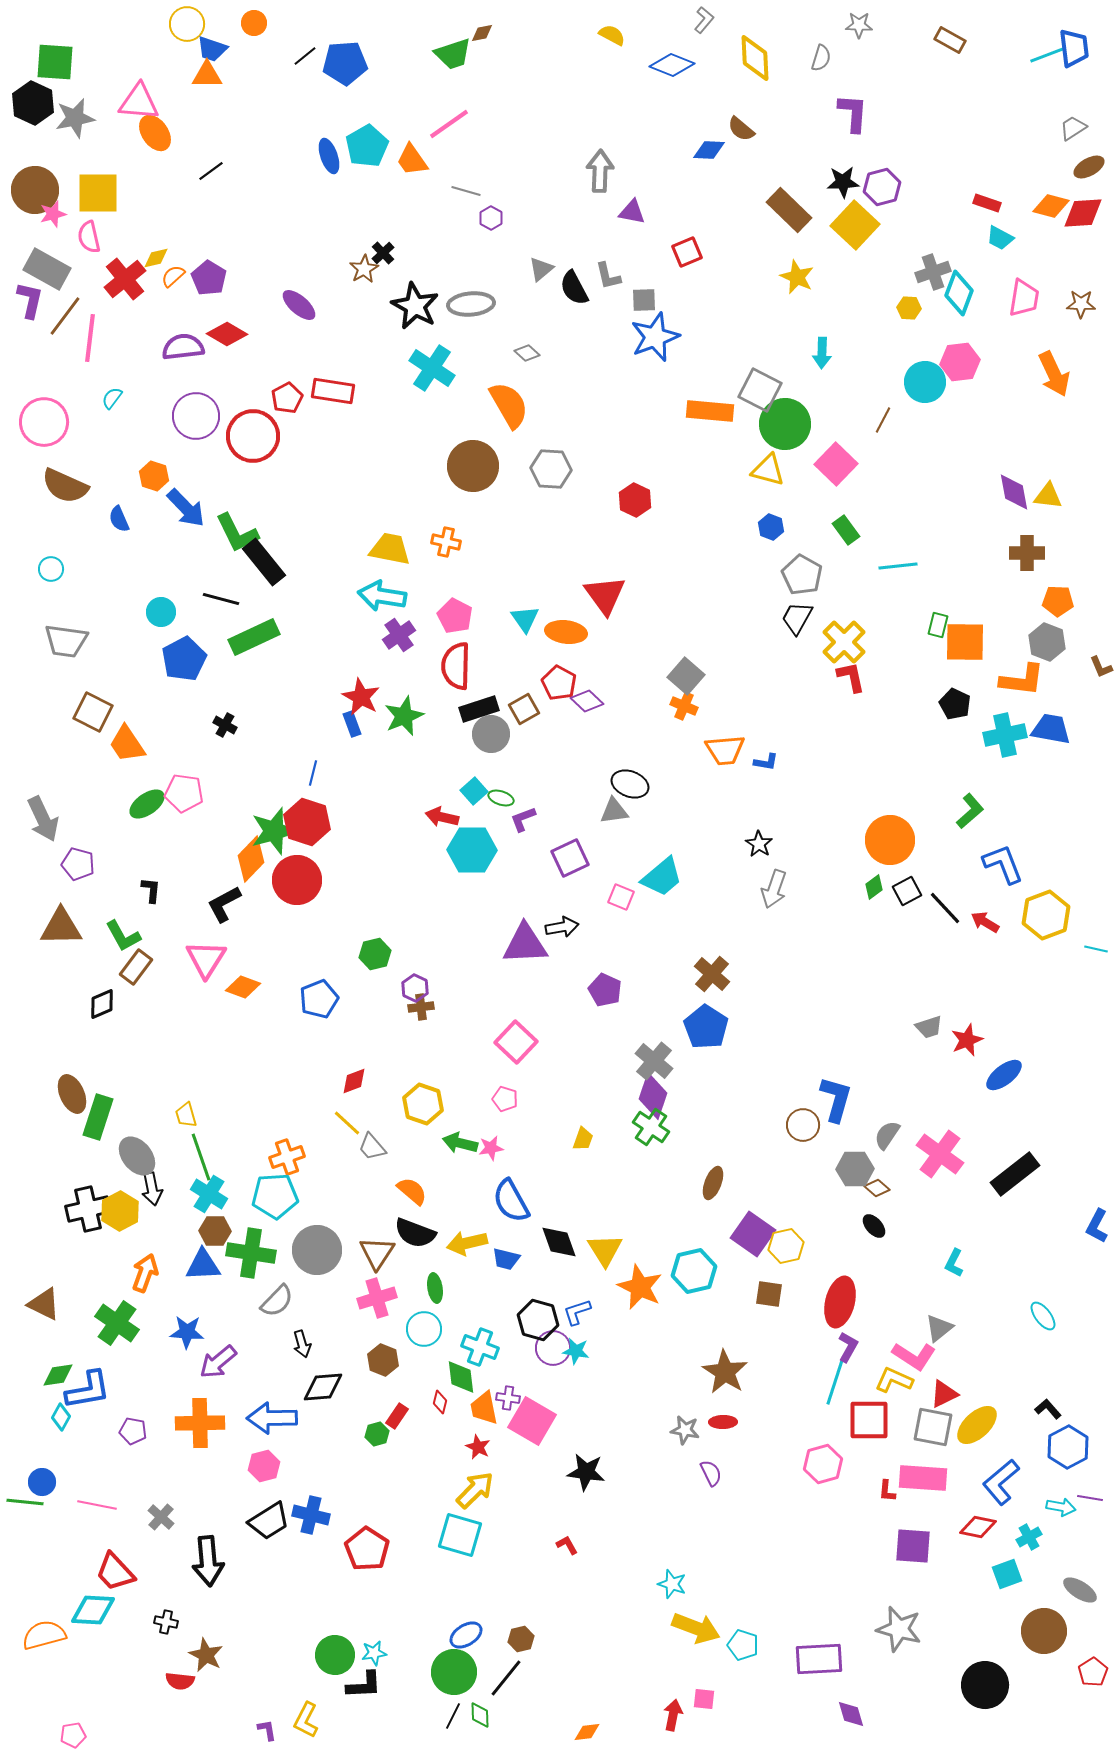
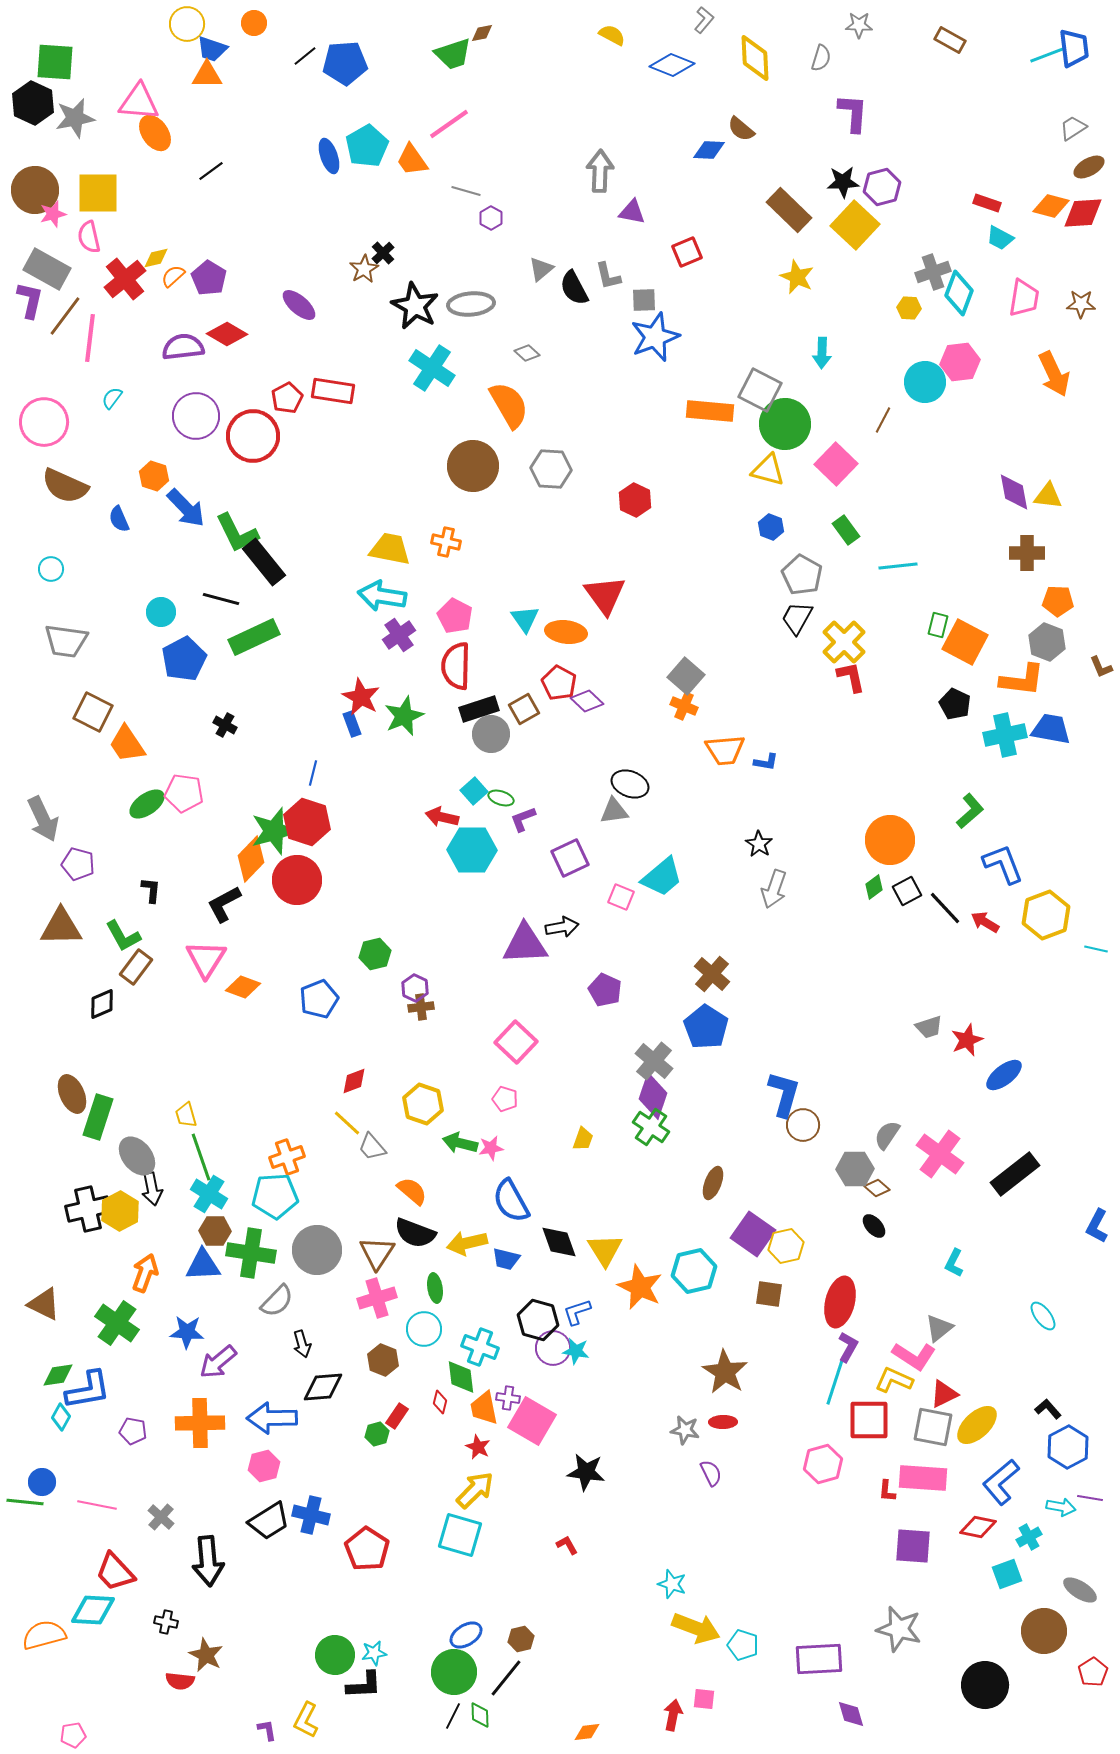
orange square at (965, 642): rotated 27 degrees clockwise
blue L-shape at (836, 1099): moved 52 px left, 5 px up
